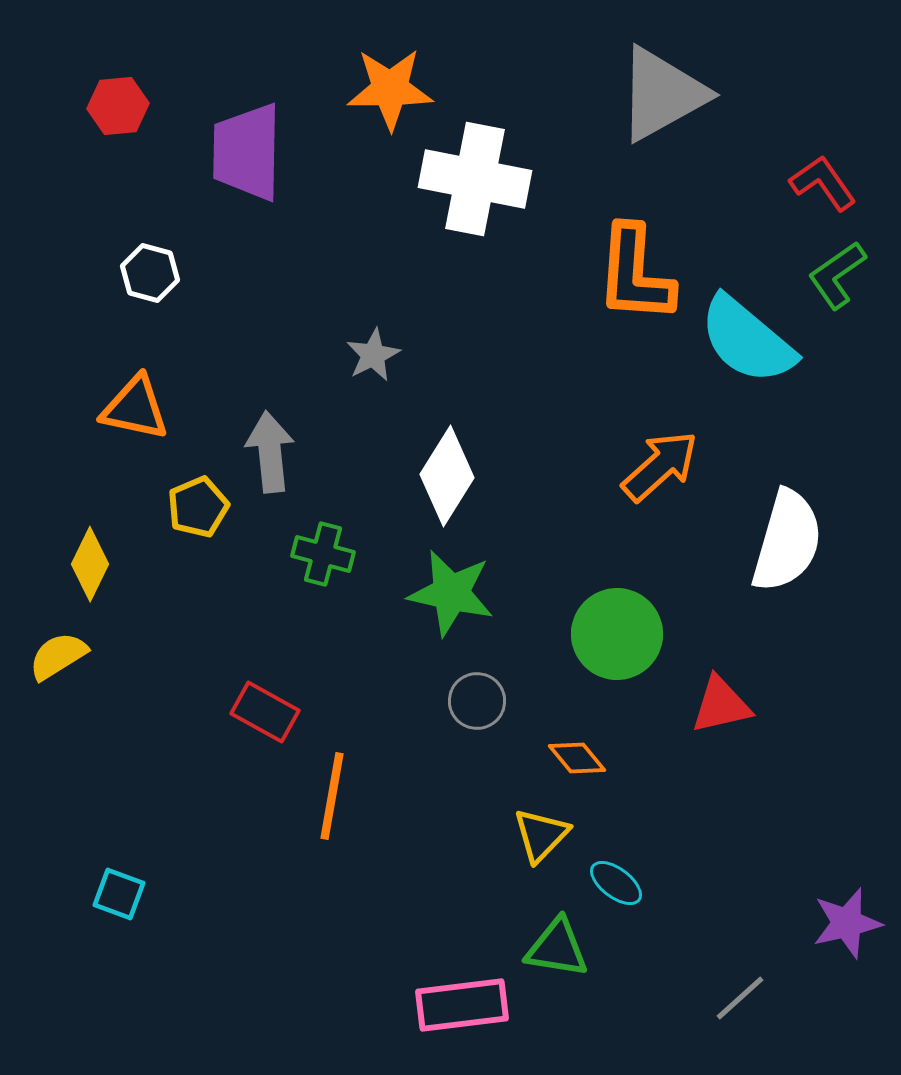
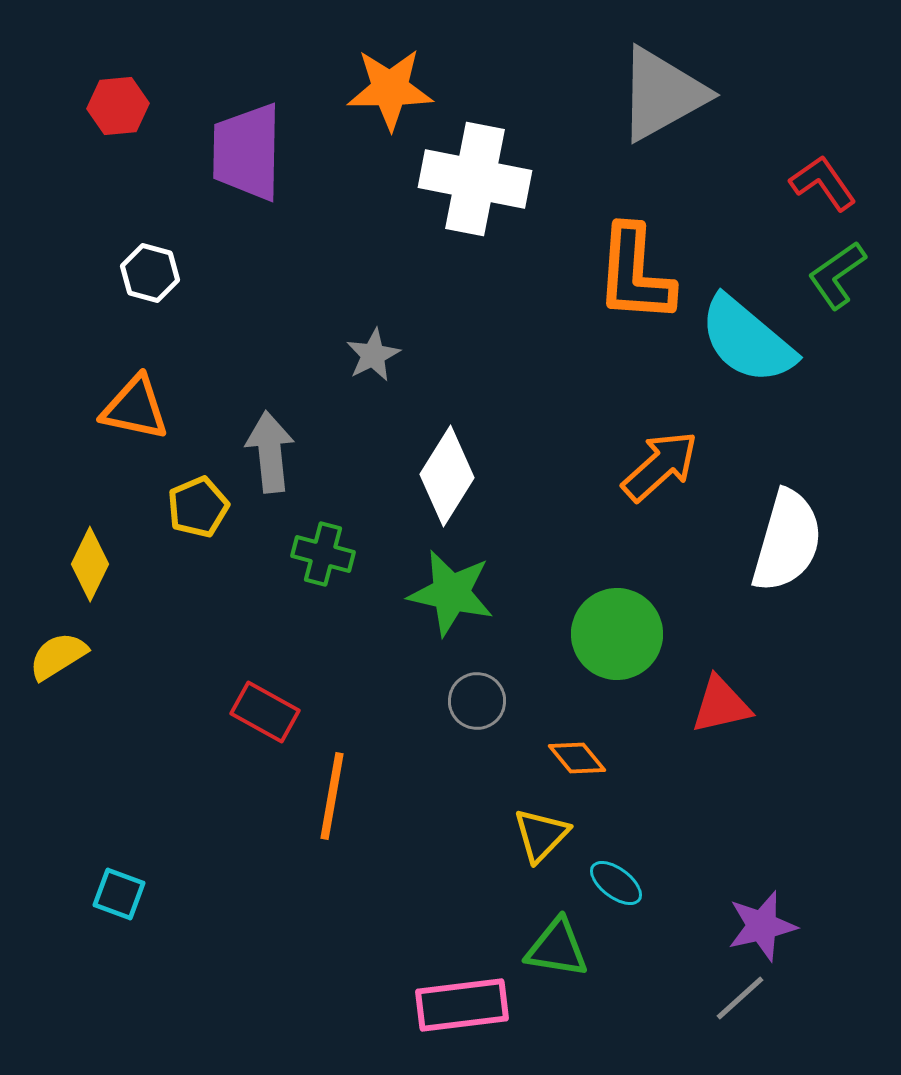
purple star: moved 85 px left, 3 px down
